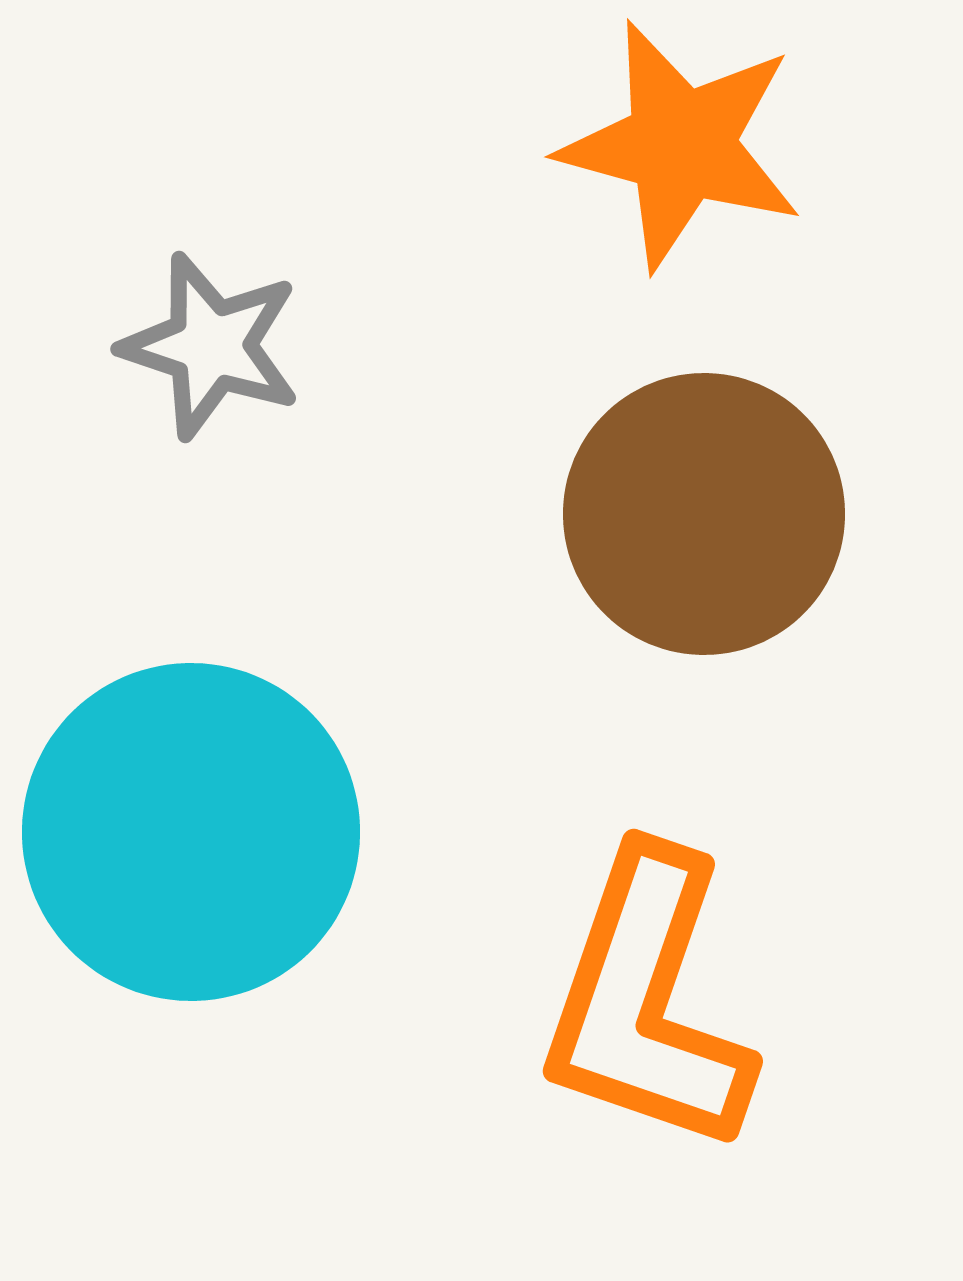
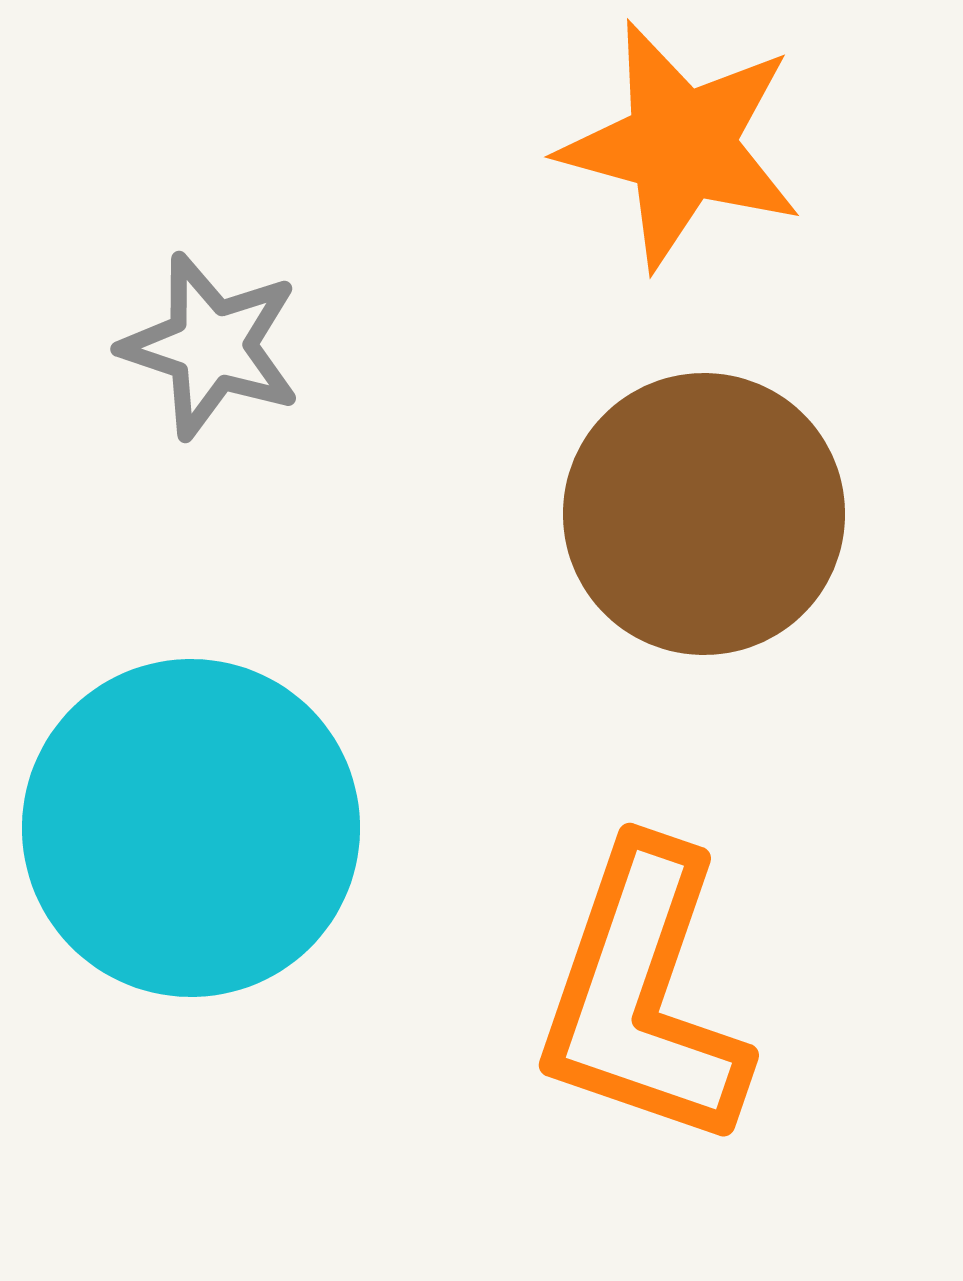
cyan circle: moved 4 px up
orange L-shape: moved 4 px left, 6 px up
